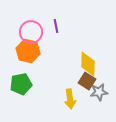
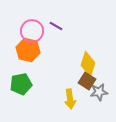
purple line: rotated 48 degrees counterclockwise
pink circle: moved 1 px right, 1 px up
orange hexagon: moved 1 px up
yellow diamond: rotated 15 degrees clockwise
